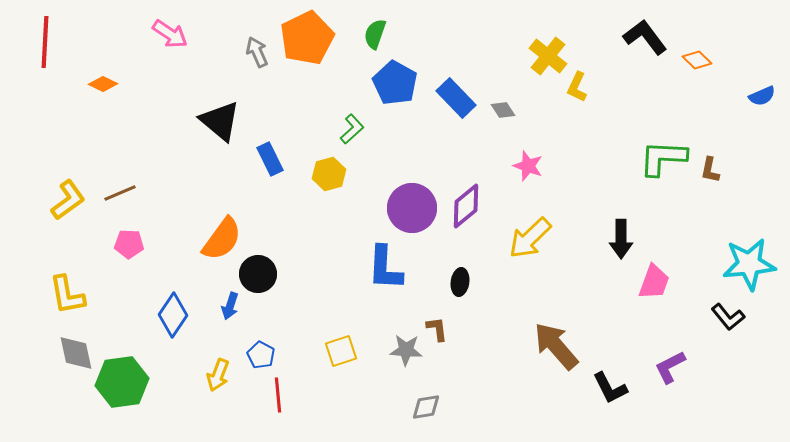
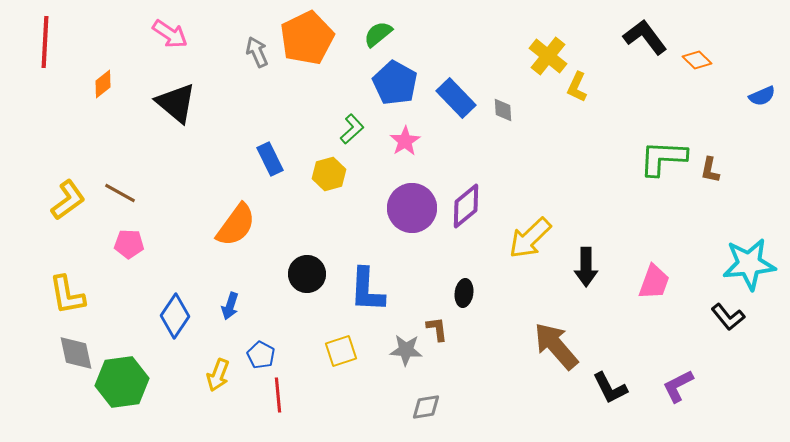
green semicircle at (375, 34): moved 3 px right; rotated 32 degrees clockwise
orange diamond at (103, 84): rotated 64 degrees counterclockwise
gray diamond at (503, 110): rotated 30 degrees clockwise
black triangle at (220, 121): moved 44 px left, 18 px up
pink star at (528, 166): moved 123 px left, 25 px up; rotated 20 degrees clockwise
brown line at (120, 193): rotated 52 degrees clockwise
orange semicircle at (222, 239): moved 14 px right, 14 px up
black arrow at (621, 239): moved 35 px left, 28 px down
blue L-shape at (385, 268): moved 18 px left, 22 px down
black circle at (258, 274): moved 49 px right
black ellipse at (460, 282): moved 4 px right, 11 px down
blue diamond at (173, 315): moved 2 px right, 1 px down
purple L-shape at (670, 367): moved 8 px right, 19 px down
